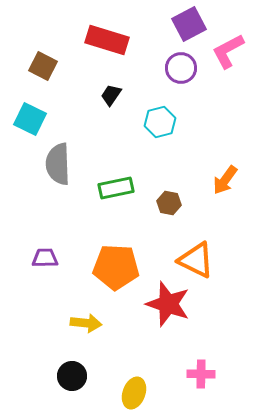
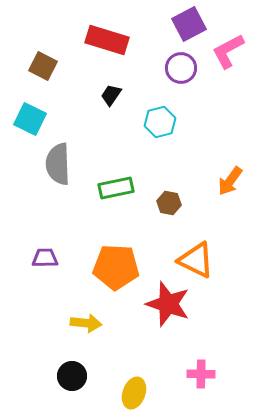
orange arrow: moved 5 px right, 1 px down
